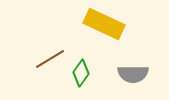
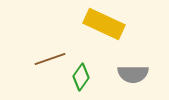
brown line: rotated 12 degrees clockwise
green diamond: moved 4 px down
